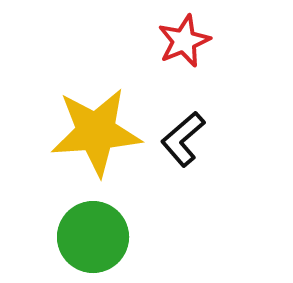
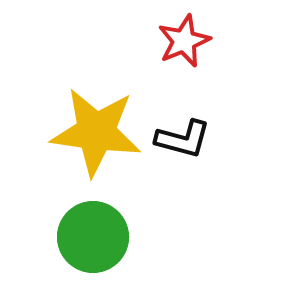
yellow star: rotated 12 degrees clockwise
black L-shape: rotated 124 degrees counterclockwise
